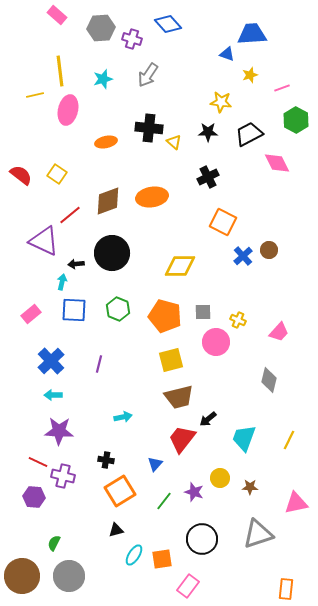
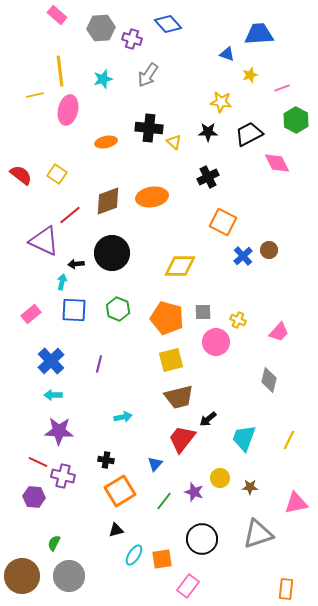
blue trapezoid at (252, 34): moved 7 px right
orange pentagon at (165, 316): moved 2 px right, 2 px down
